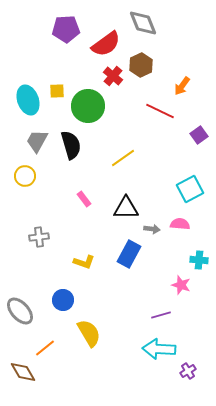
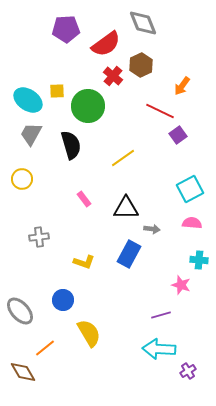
cyan ellipse: rotated 36 degrees counterclockwise
purple square: moved 21 px left
gray trapezoid: moved 6 px left, 7 px up
yellow circle: moved 3 px left, 3 px down
pink semicircle: moved 12 px right, 1 px up
